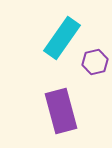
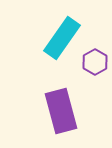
purple hexagon: rotated 15 degrees counterclockwise
